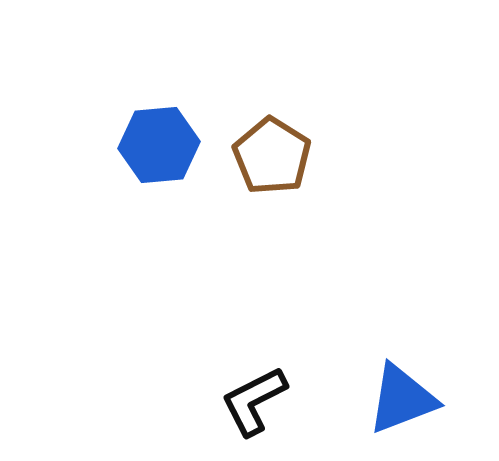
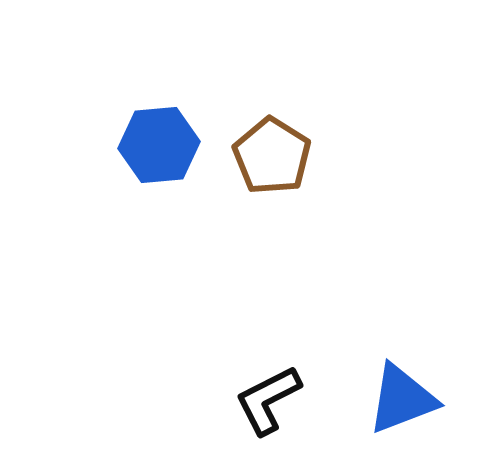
black L-shape: moved 14 px right, 1 px up
